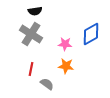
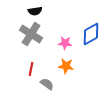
pink star: moved 1 px up
